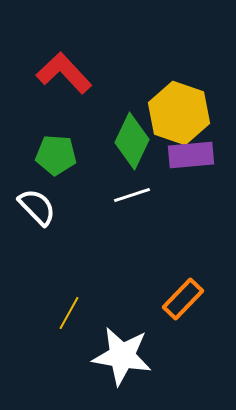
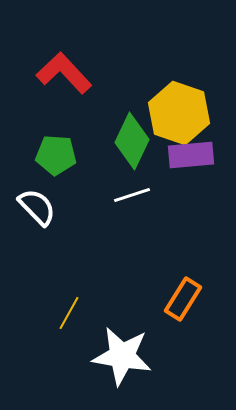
orange rectangle: rotated 12 degrees counterclockwise
